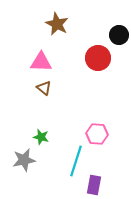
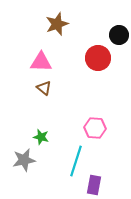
brown star: rotated 25 degrees clockwise
pink hexagon: moved 2 px left, 6 px up
